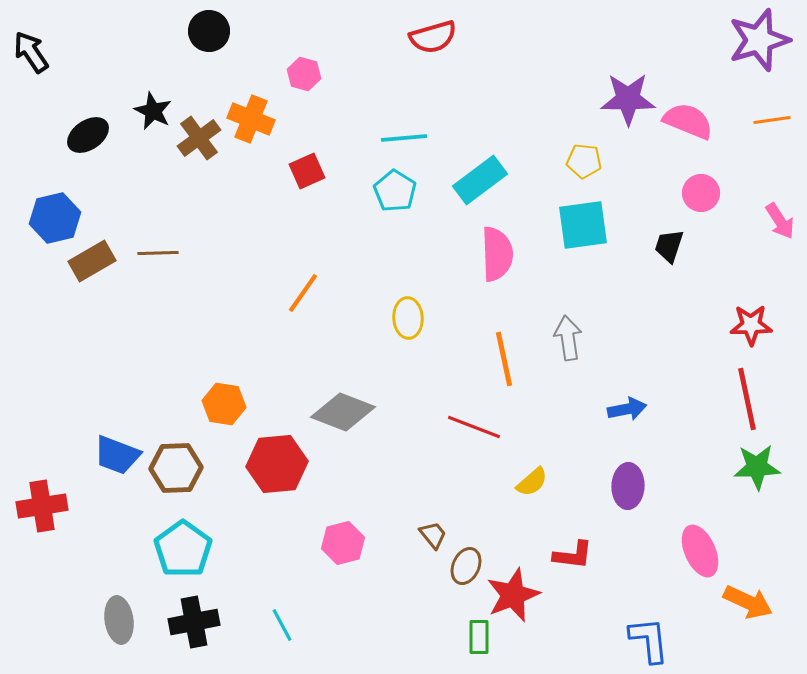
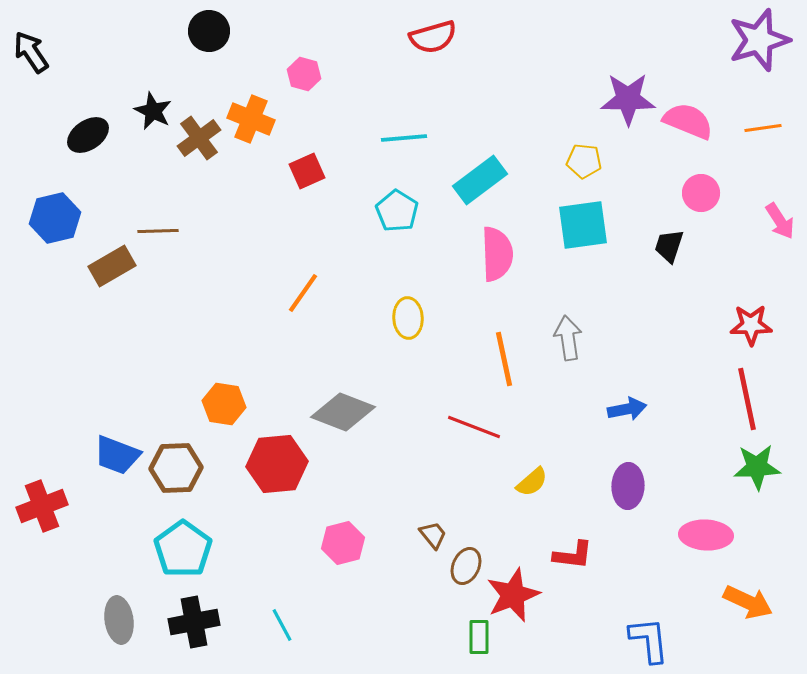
orange line at (772, 120): moved 9 px left, 8 px down
cyan pentagon at (395, 191): moved 2 px right, 20 px down
brown line at (158, 253): moved 22 px up
brown rectangle at (92, 261): moved 20 px right, 5 px down
red cross at (42, 506): rotated 12 degrees counterclockwise
pink ellipse at (700, 551): moved 6 px right, 16 px up; rotated 63 degrees counterclockwise
